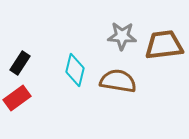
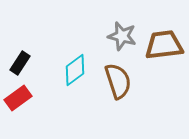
gray star: rotated 12 degrees clockwise
cyan diamond: rotated 40 degrees clockwise
brown semicircle: rotated 63 degrees clockwise
red rectangle: moved 1 px right
